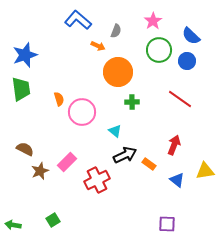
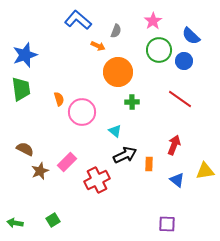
blue circle: moved 3 px left
orange rectangle: rotated 56 degrees clockwise
green arrow: moved 2 px right, 2 px up
